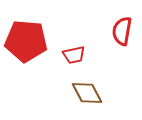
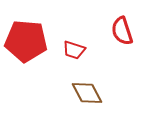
red semicircle: rotated 28 degrees counterclockwise
red trapezoid: moved 5 px up; rotated 30 degrees clockwise
